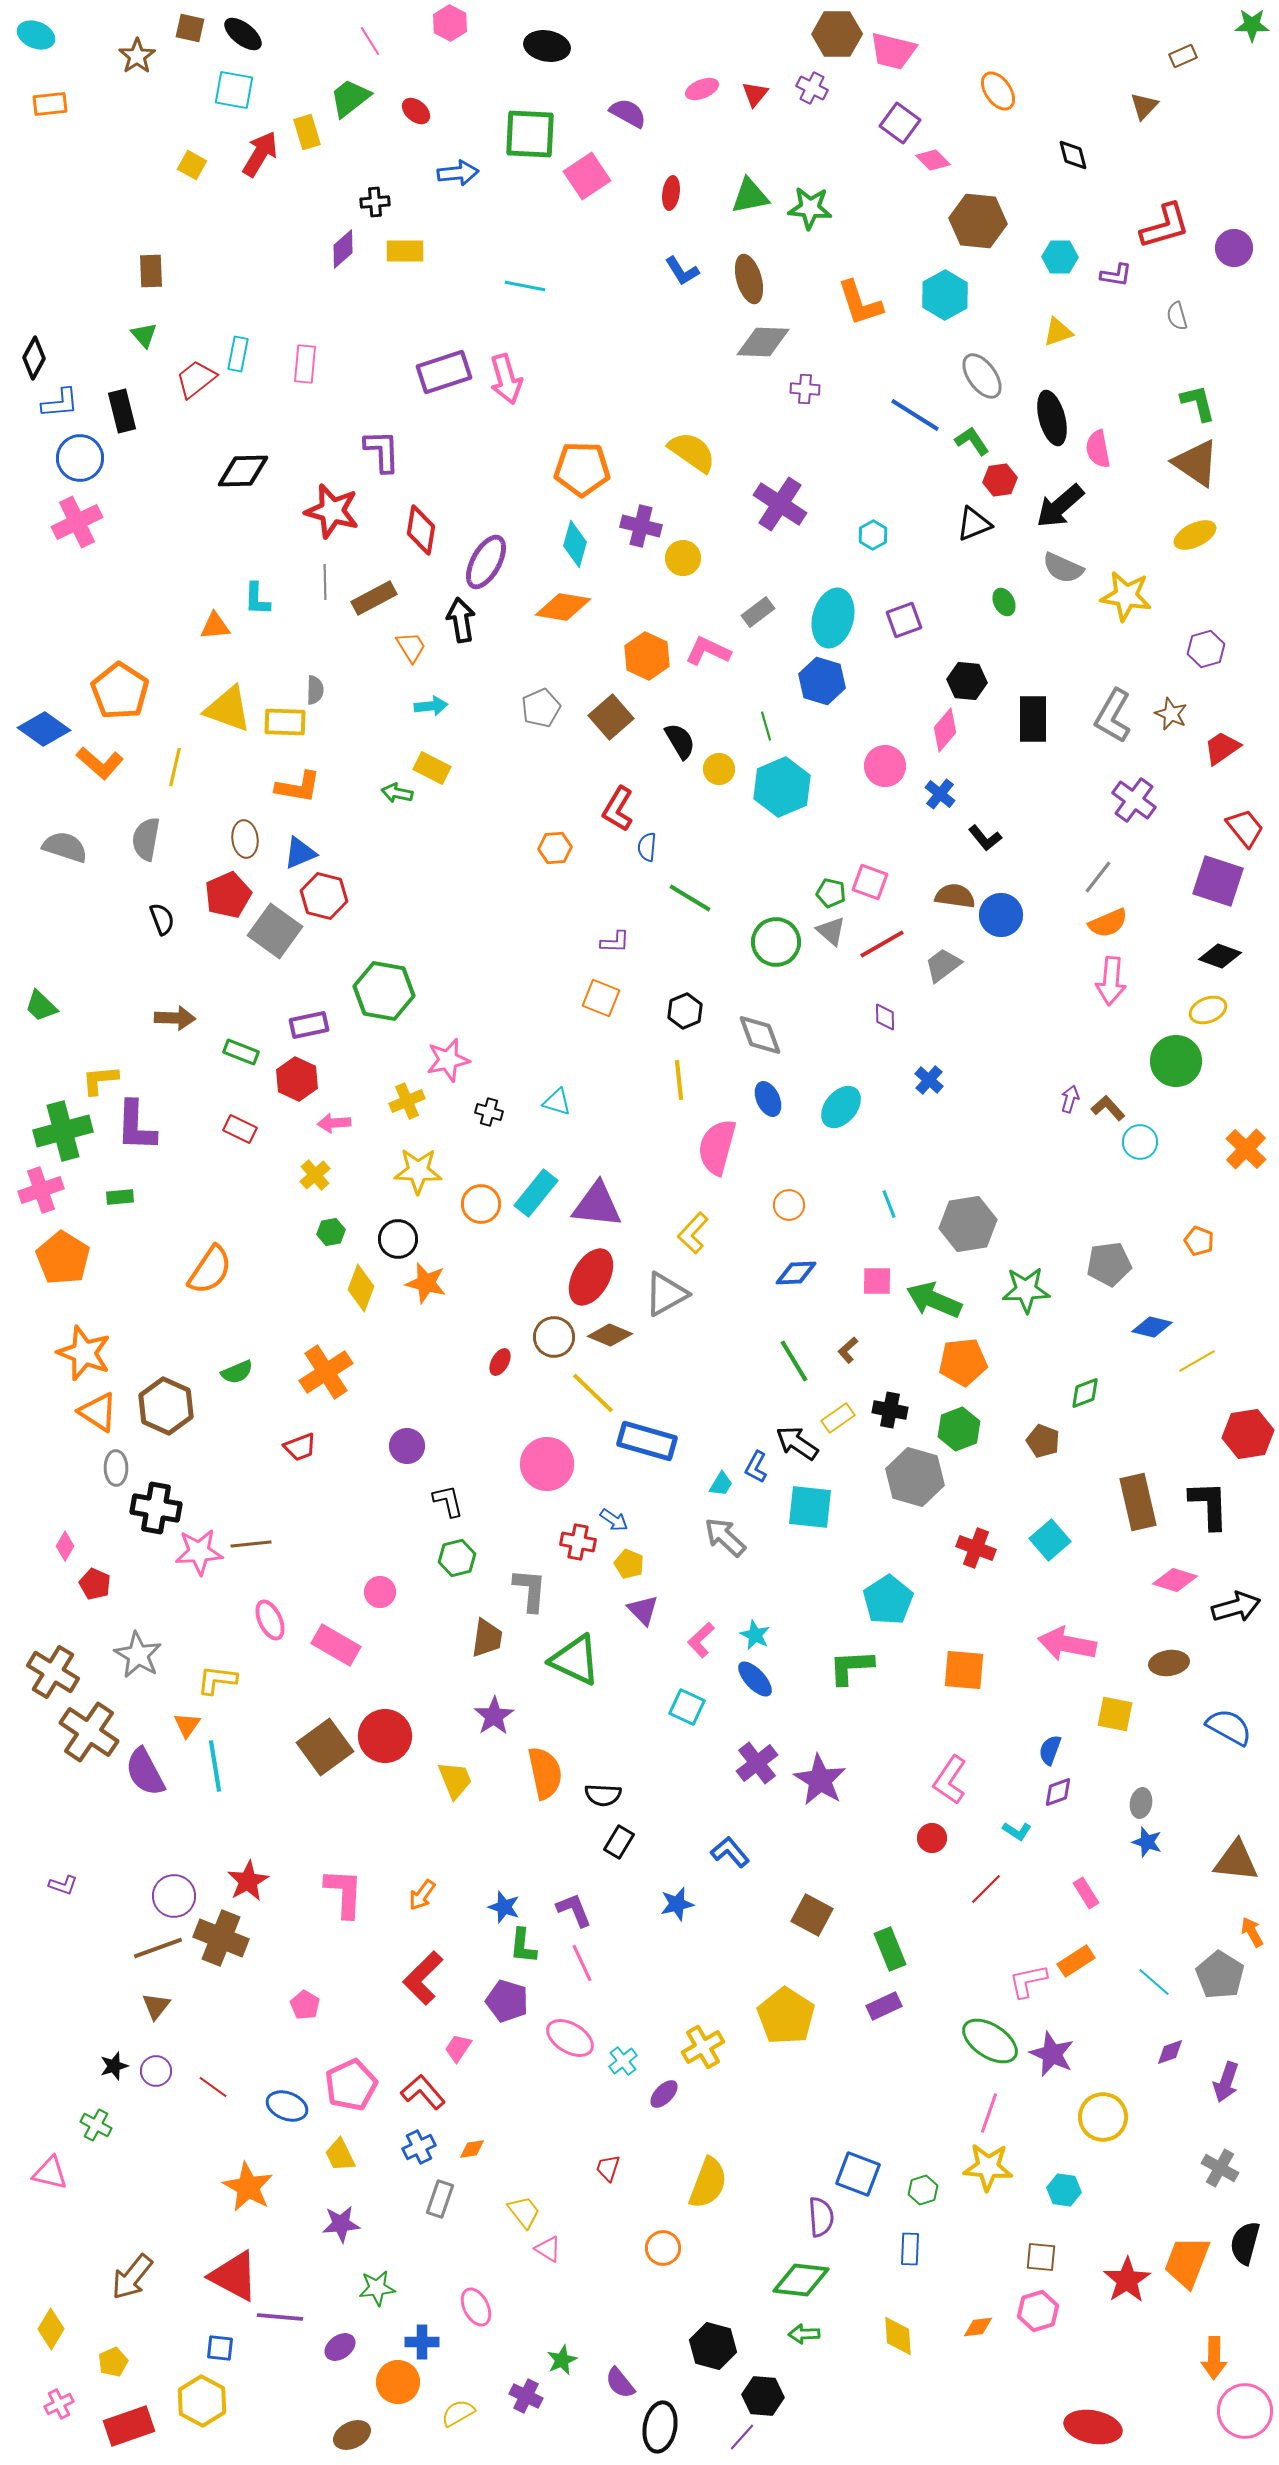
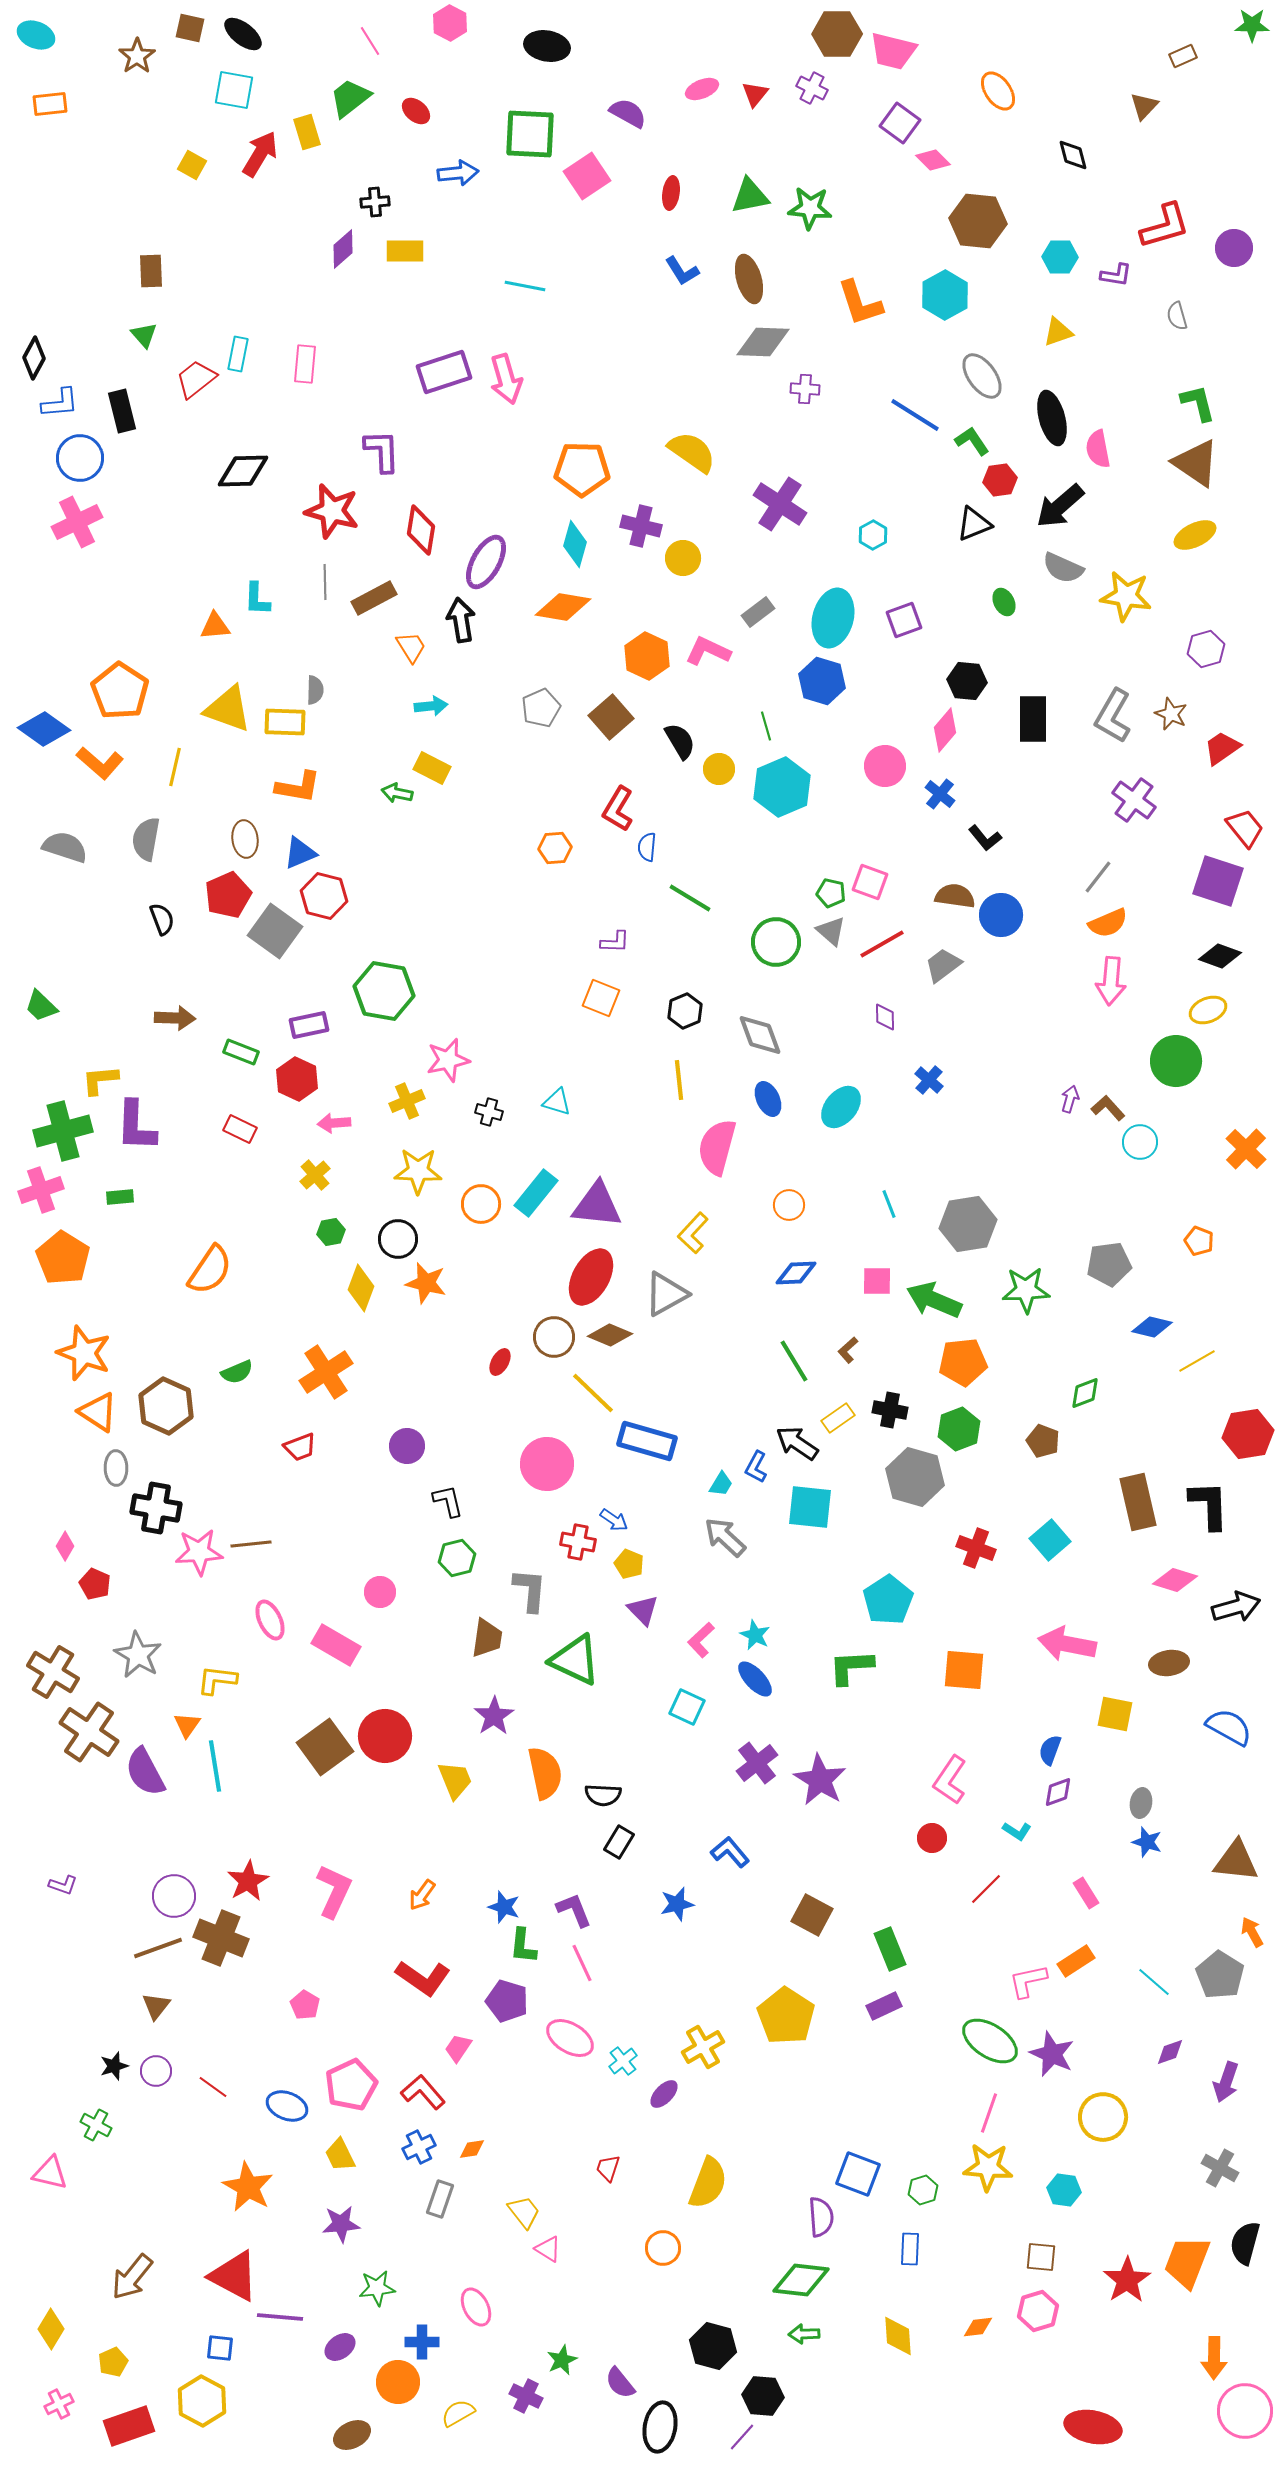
pink L-shape at (344, 1893): moved 10 px left, 2 px up; rotated 22 degrees clockwise
red L-shape at (423, 1978): rotated 100 degrees counterclockwise
